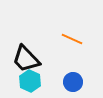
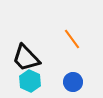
orange line: rotated 30 degrees clockwise
black trapezoid: moved 1 px up
